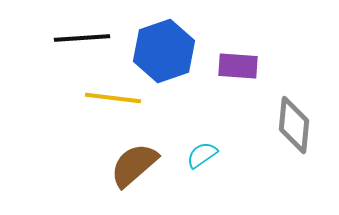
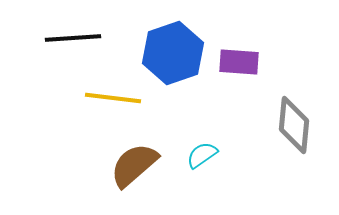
black line: moved 9 px left
blue hexagon: moved 9 px right, 2 px down
purple rectangle: moved 1 px right, 4 px up
